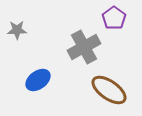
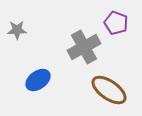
purple pentagon: moved 2 px right, 5 px down; rotated 15 degrees counterclockwise
